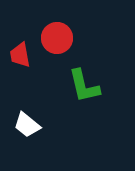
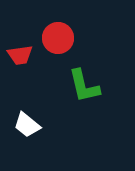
red circle: moved 1 px right
red trapezoid: rotated 88 degrees counterclockwise
